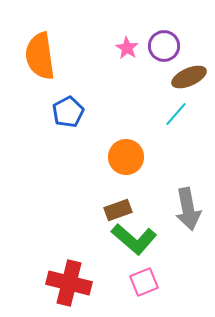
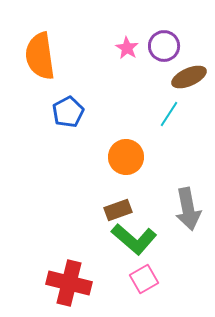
cyan line: moved 7 px left; rotated 8 degrees counterclockwise
pink square: moved 3 px up; rotated 8 degrees counterclockwise
